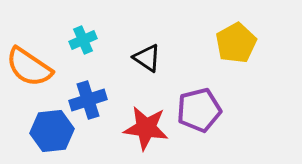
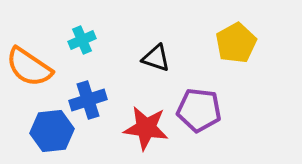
cyan cross: moved 1 px left
black triangle: moved 9 px right; rotated 16 degrees counterclockwise
purple pentagon: rotated 21 degrees clockwise
